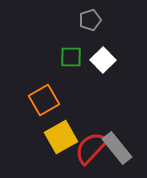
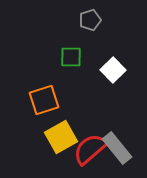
white square: moved 10 px right, 10 px down
orange square: rotated 12 degrees clockwise
red semicircle: moved 1 px left, 1 px down; rotated 6 degrees clockwise
